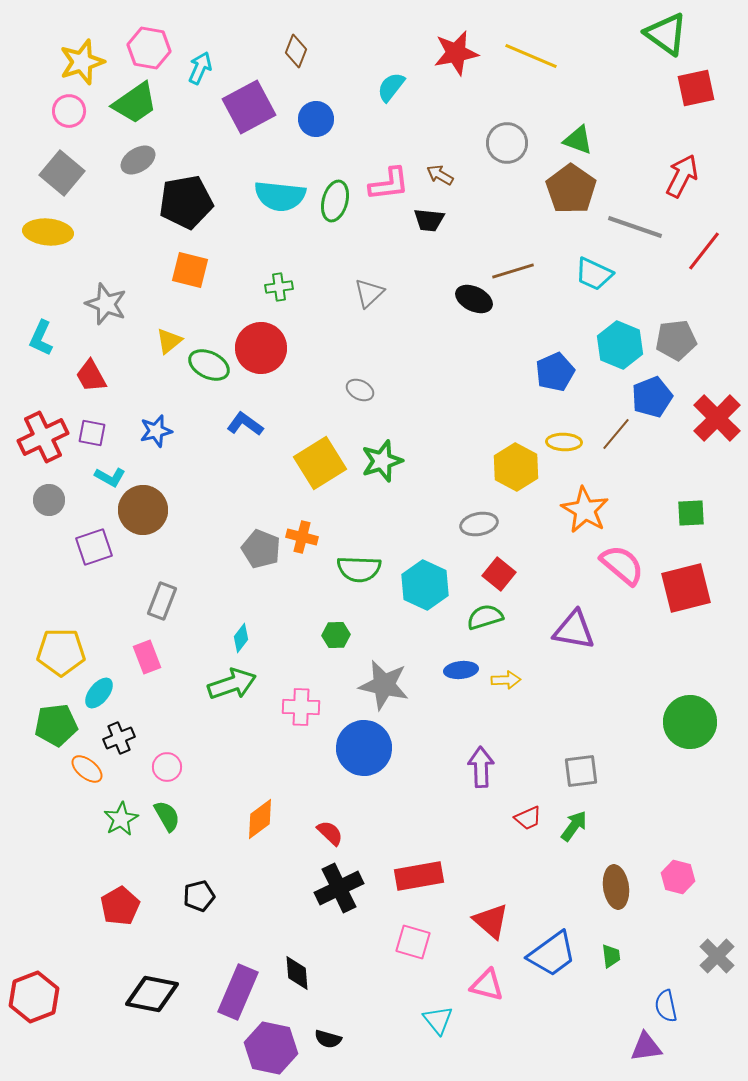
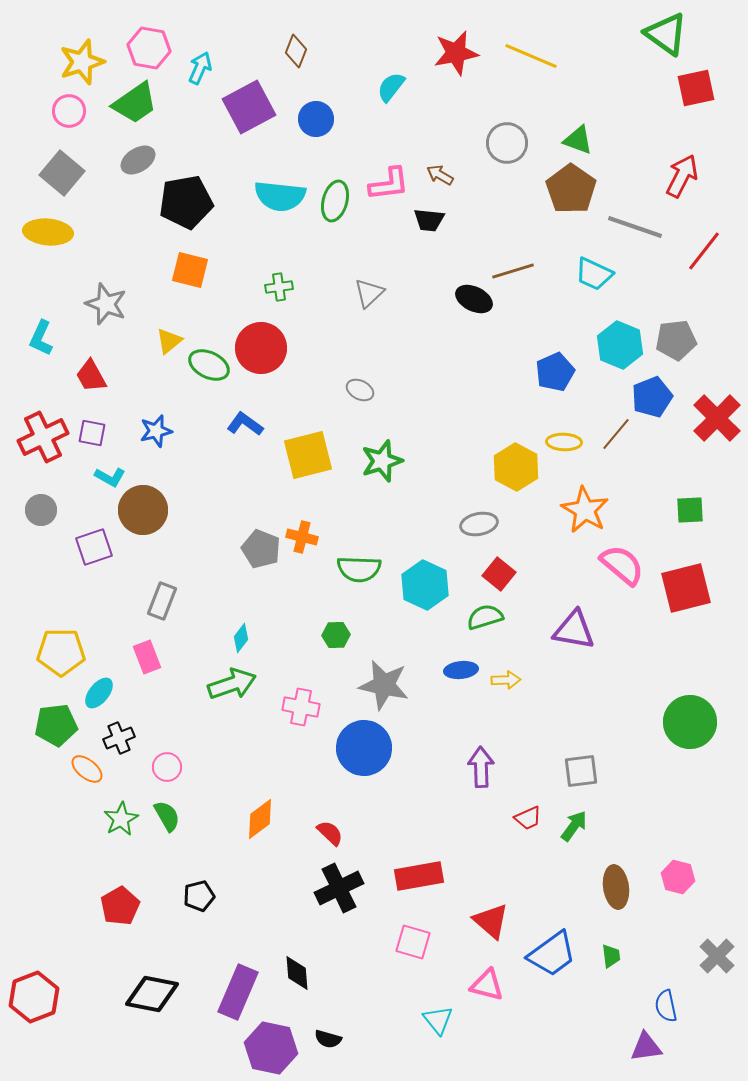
yellow square at (320, 463): moved 12 px left, 8 px up; rotated 18 degrees clockwise
gray circle at (49, 500): moved 8 px left, 10 px down
green square at (691, 513): moved 1 px left, 3 px up
pink cross at (301, 707): rotated 9 degrees clockwise
